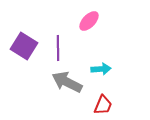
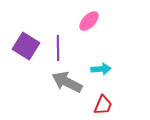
purple square: moved 2 px right
